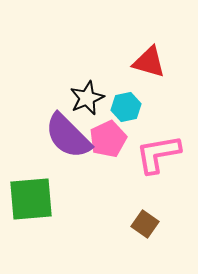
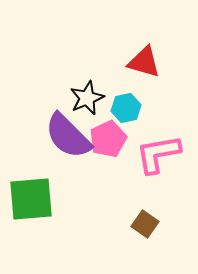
red triangle: moved 5 px left
cyan hexagon: moved 1 px down
